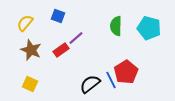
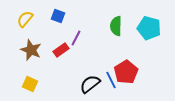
yellow semicircle: moved 4 px up
purple line: rotated 21 degrees counterclockwise
